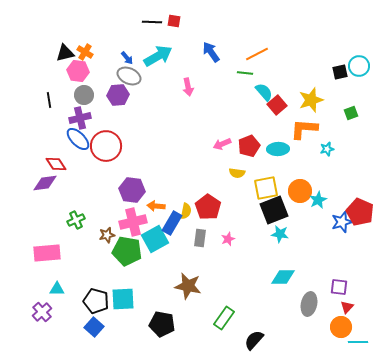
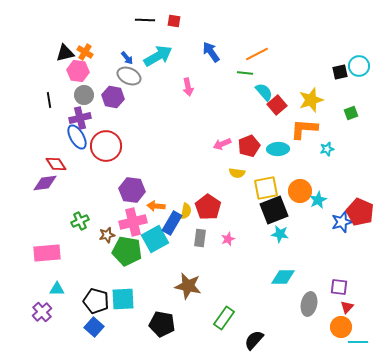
black line at (152, 22): moved 7 px left, 2 px up
purple hexagon at (118, 95): moved 5 px left, 2 px down; rotated 15 degrees clockwise
blue ellipse at (78, 139): moved 1 px left, 2 px up; rotated 15 degrees clockwise
green cross at (76, 220): moved 4 px right, 1 px down
